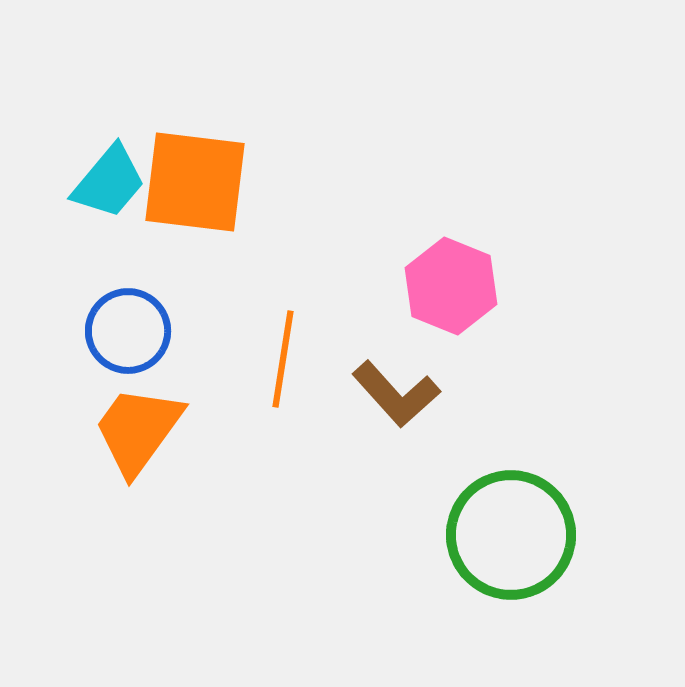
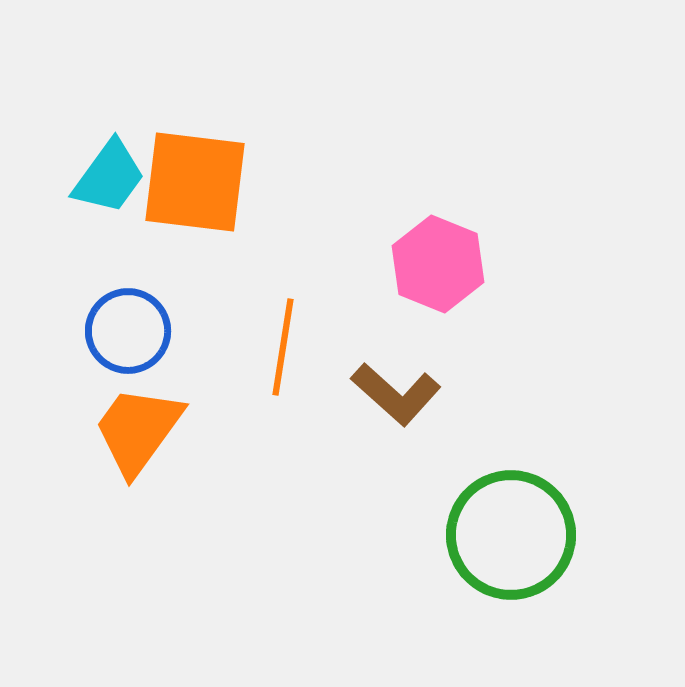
cyan trapezoid: moved 5 px up; rotated 4 degrees counterclockwise
pink hexagon: moved 13 px left, 22 px up
orange line: moved 12 px up
brown L-shape: rotated 6 degrees counterclockwise
